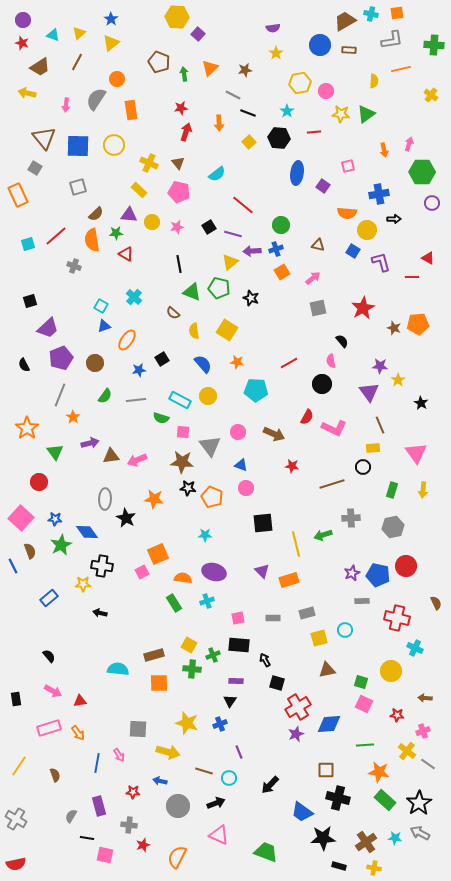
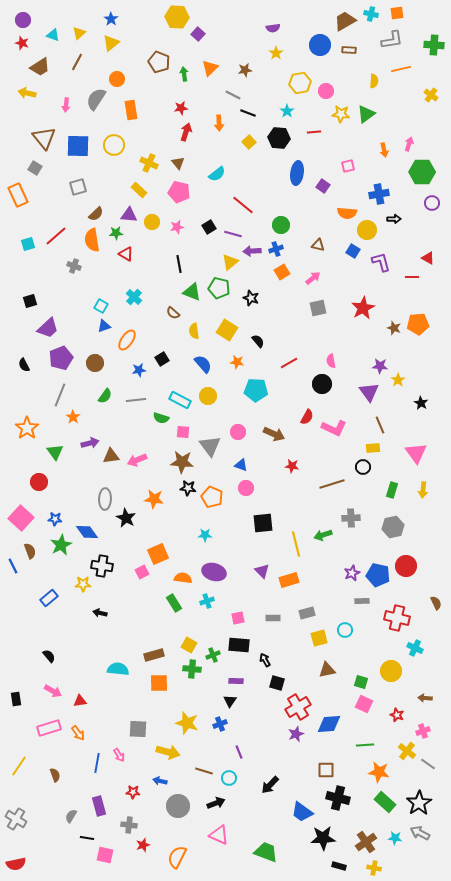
black semicircle at (342, 341): moved 84 px left
red star at (397, 715): rotated 16 degrees clockwise
green rectangle at (385, 800): moved 2 px down
